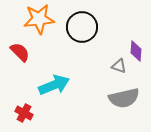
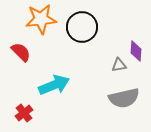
orange star: moved 2 px right
red semicircle: moved 1 px right
gray triangle: moved 1 px up; rotated 28 degrees counterclockwise
red cross: rotated 24 degrees clockwise
